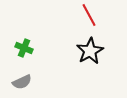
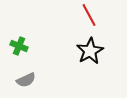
green cross: moved 5 px left, 2 px up
gray semicircle: moved 4 px right, 2 px up
